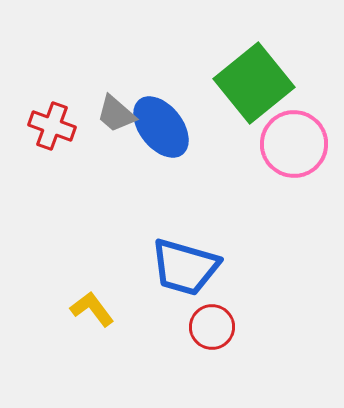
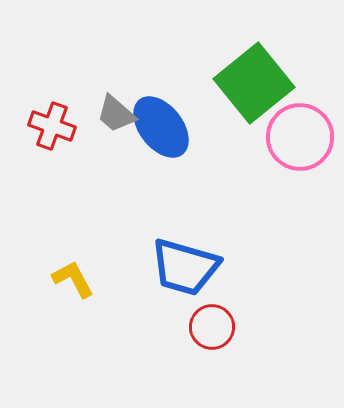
pink circle: moved 6 px right, 7 px up
yellow L-shape: moved 19 px left, 30 px up; rotated 9 degrees clockwise
